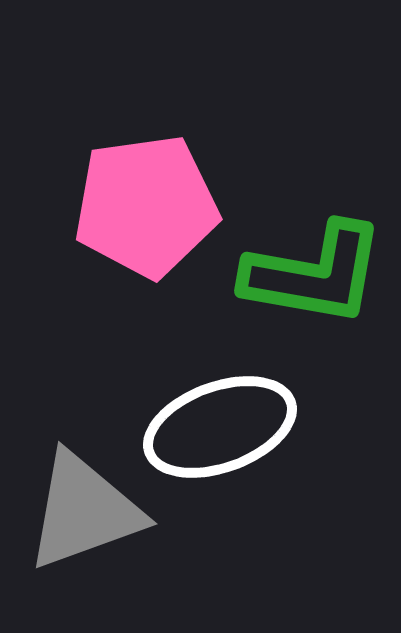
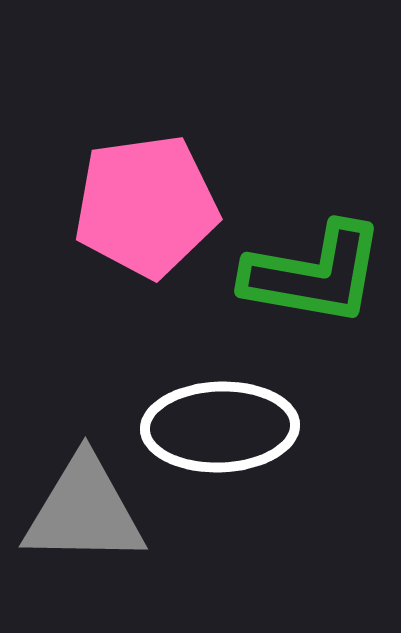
white ellipse: rotated 18 degrees clockwise
gray triangle: rotated 21 degrees clockwise
